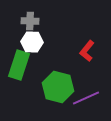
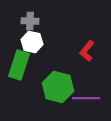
white hexagon: rotated 10 degrees clockwise
purple line: rotated 24 degrees clockwise
